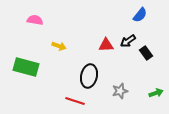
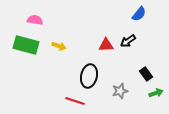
blue semicircle: moved 1 px left, 1 px up
black rectangle: moved 21 px down
green rectangle: moved 22 px up
